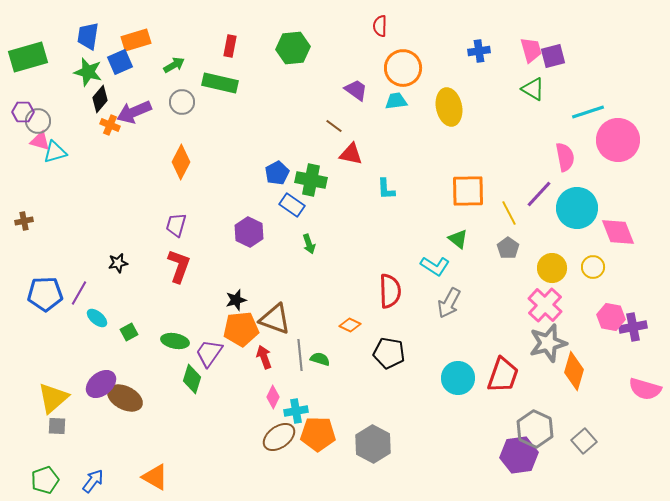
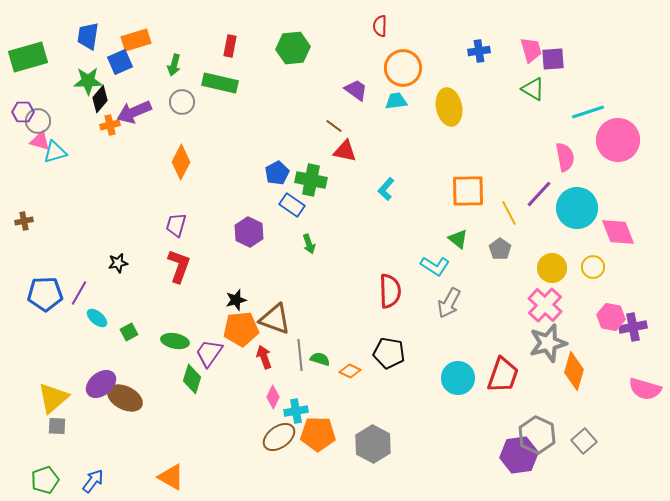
purple square at (553, 56): moved 3 px down; rotated 10 degrees clockwise
green arrow at (174, 65): rotated 135 degrees clockwise
green star at (88, 72): moved 9 px down; rotated 16 degrees counterclockwise
orange cross at (110, 125): rotated 36 degrees counterclockwise
red triangle at (351, 154): moved 6 px left, 3 px up
cyan L-shape at (386, 189): rotated 45 degrees clockwise
gray pentagon at (508, 248): moved 8 px left, 1 px down
orange diamond at (350, 325): moved 46 px down
gray hexagon at (535, 429): moved 2 px right, 6 px down
orange triangle at (155, 477): moved 16 px right
